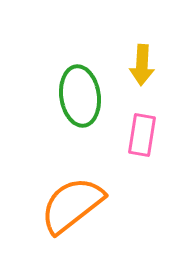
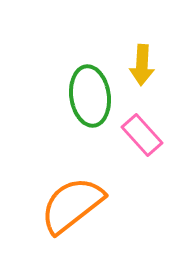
green ellipse: moved 10 px right
pink rectangle: rotated 51 degrees counterclockwise
